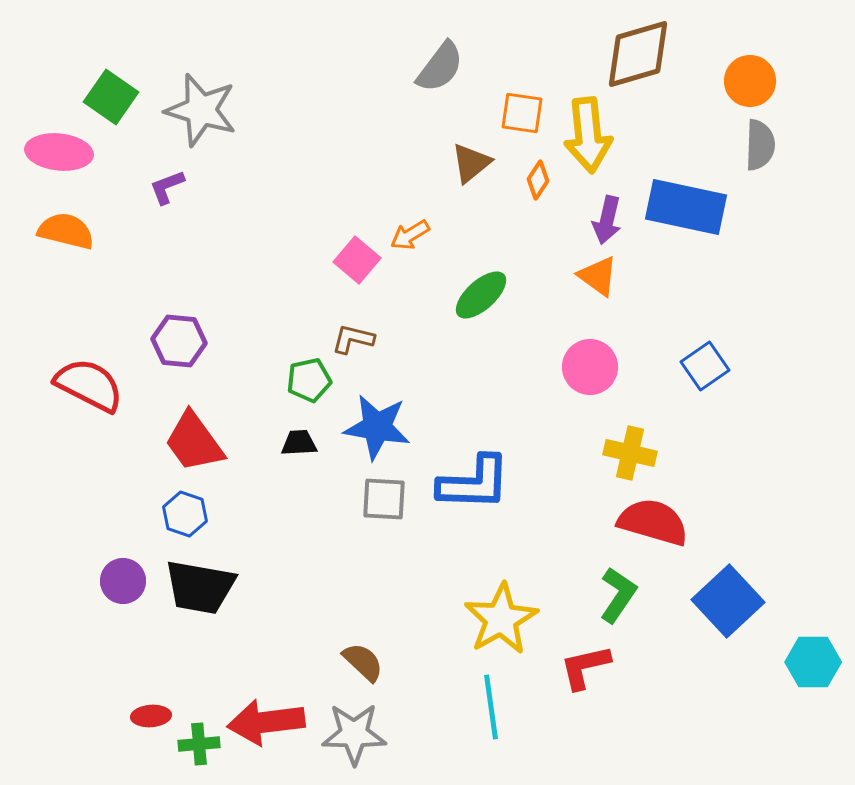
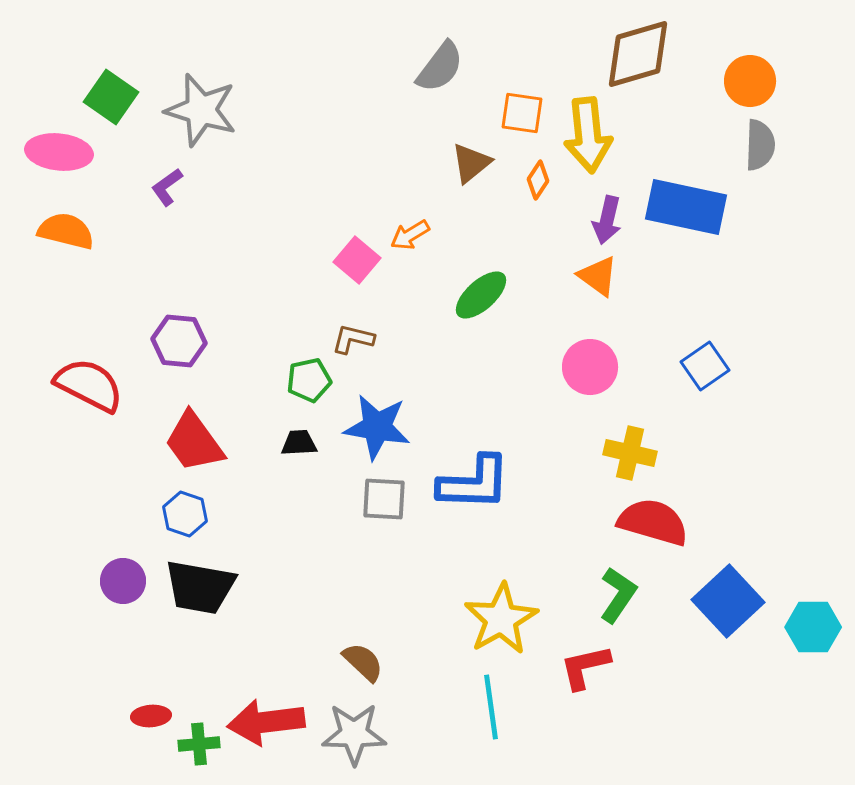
purple L-shape at (167, 187): rotated 15 degrees counterclockwise
cyan hexagon at (813, 662): moved 35 px up
